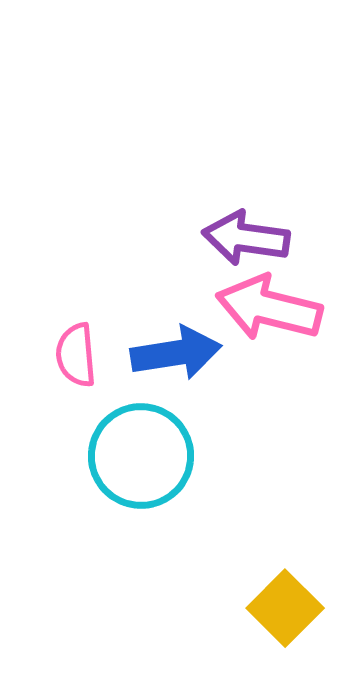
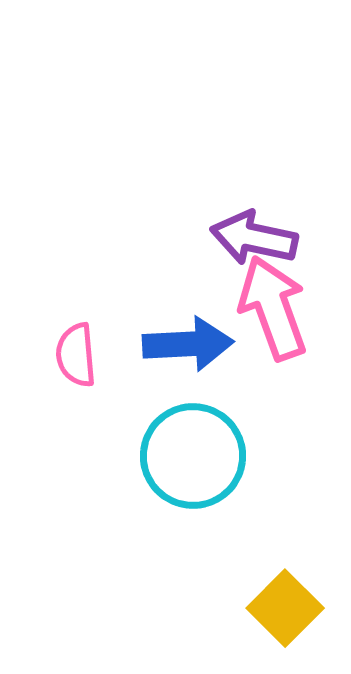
purple arrow: moved 8 px right; rotated 4 degrees clockwise
pink arrow: moved 4 px right; rotated 56 degrees clockwise
blue arrow: moved 12 px right, 9 px up; rotated 6 degrees clockwise
cyan circle: moved 52 px right
